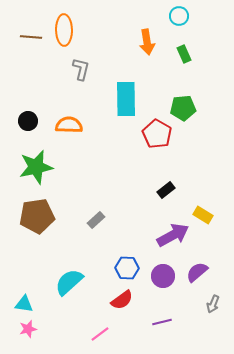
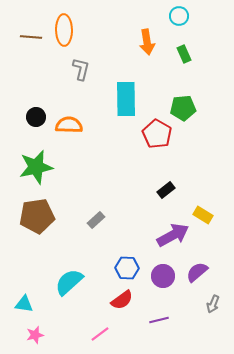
black circle: moved 8 px right, 4 px up
purple line: moved 3 px left, 2 px up
pink star: moved 7 px right, 6 px down
